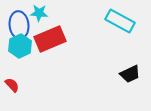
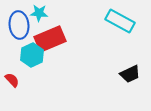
cyan hexagon: moved 12 px right, 9 px down
red semicircle: moved 5 px up
